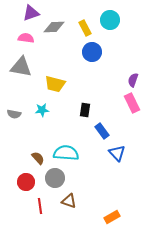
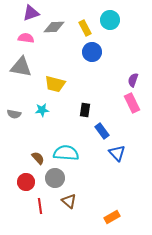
brown triangle: rotated 21 degrees clockwise
